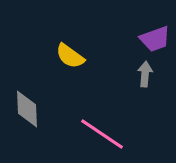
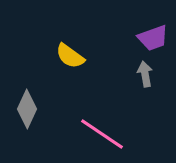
purple trapezoid: moved 2 px left, 1 px up
gray arrow: rotated 15 degrees counterclockwise
gray diamond: rotated 27 degrees clockwise
